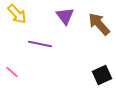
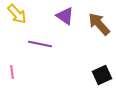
purple triangle: rotated 18 degrees counterclockwise
pink line: rotated 40 degrees clockwise
